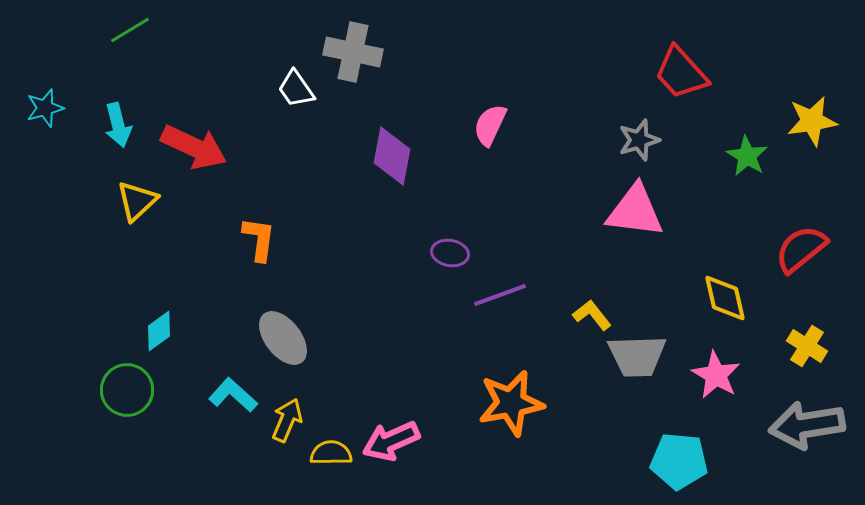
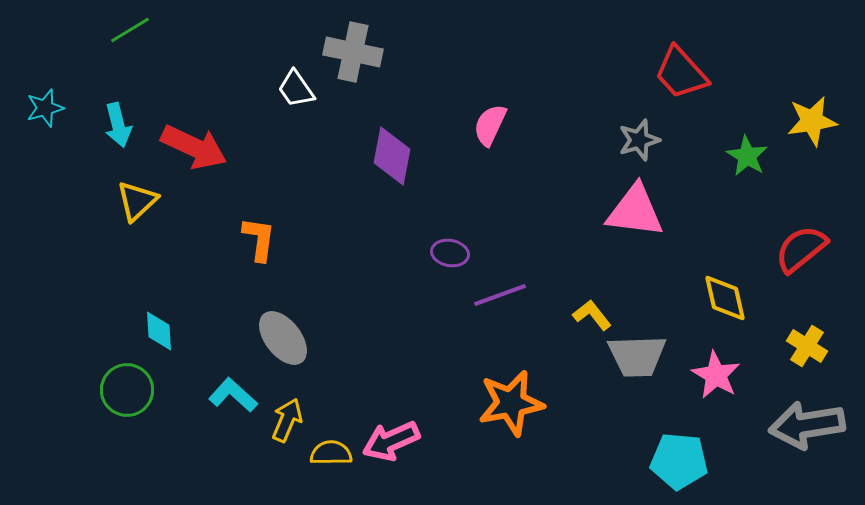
cyan diamond: rotated 57 degrees counterclockwise
